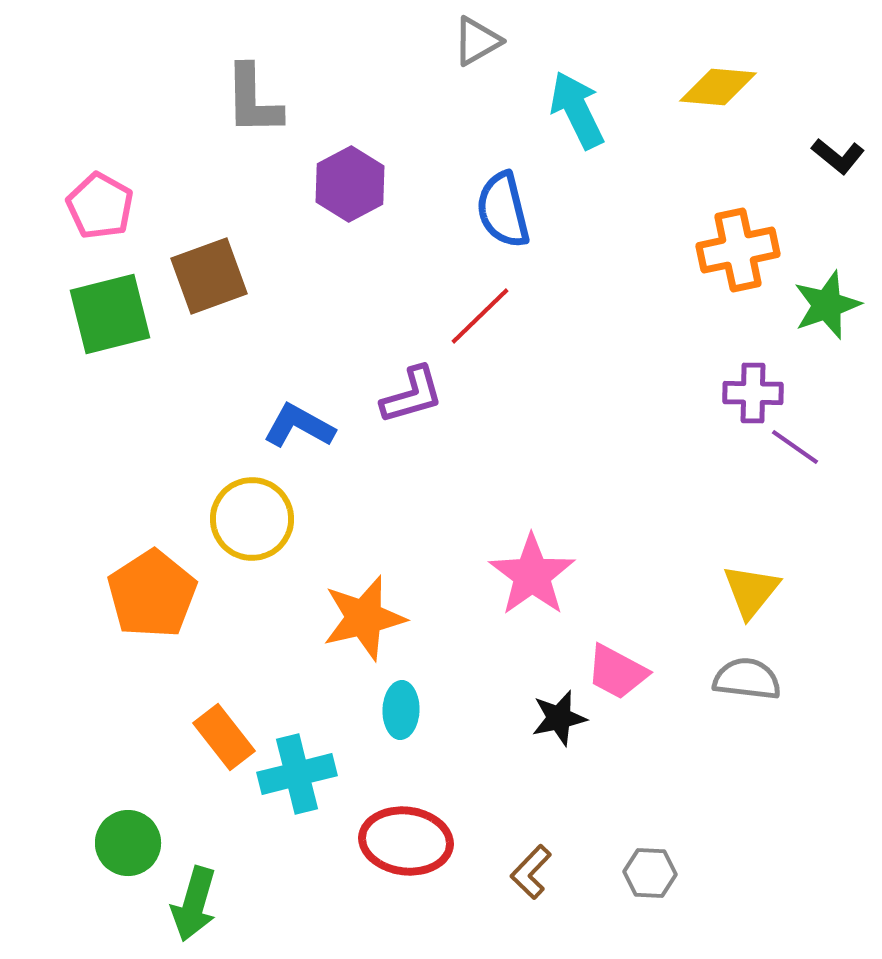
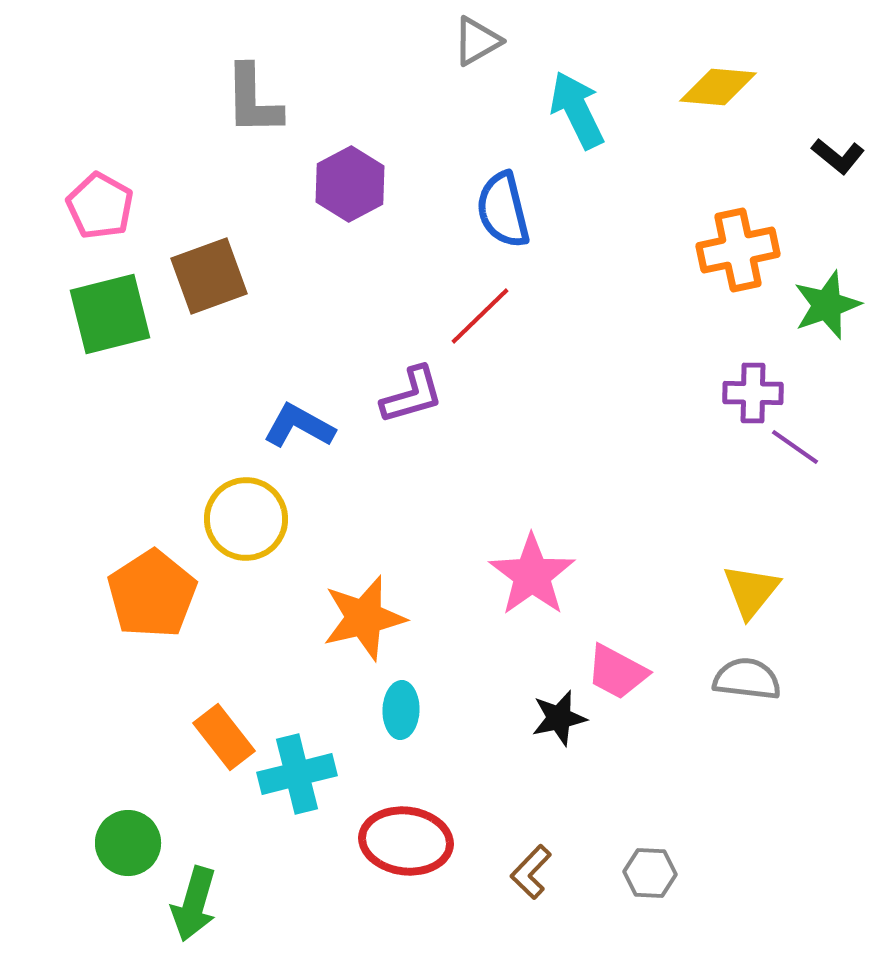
yellow circle: moved 6 px left
